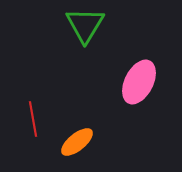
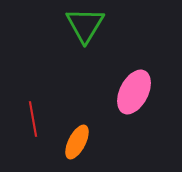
pink ellipse: moved 5 px left, 10 px down
orange ellipse: rotated 24 degrees counterclockwise
